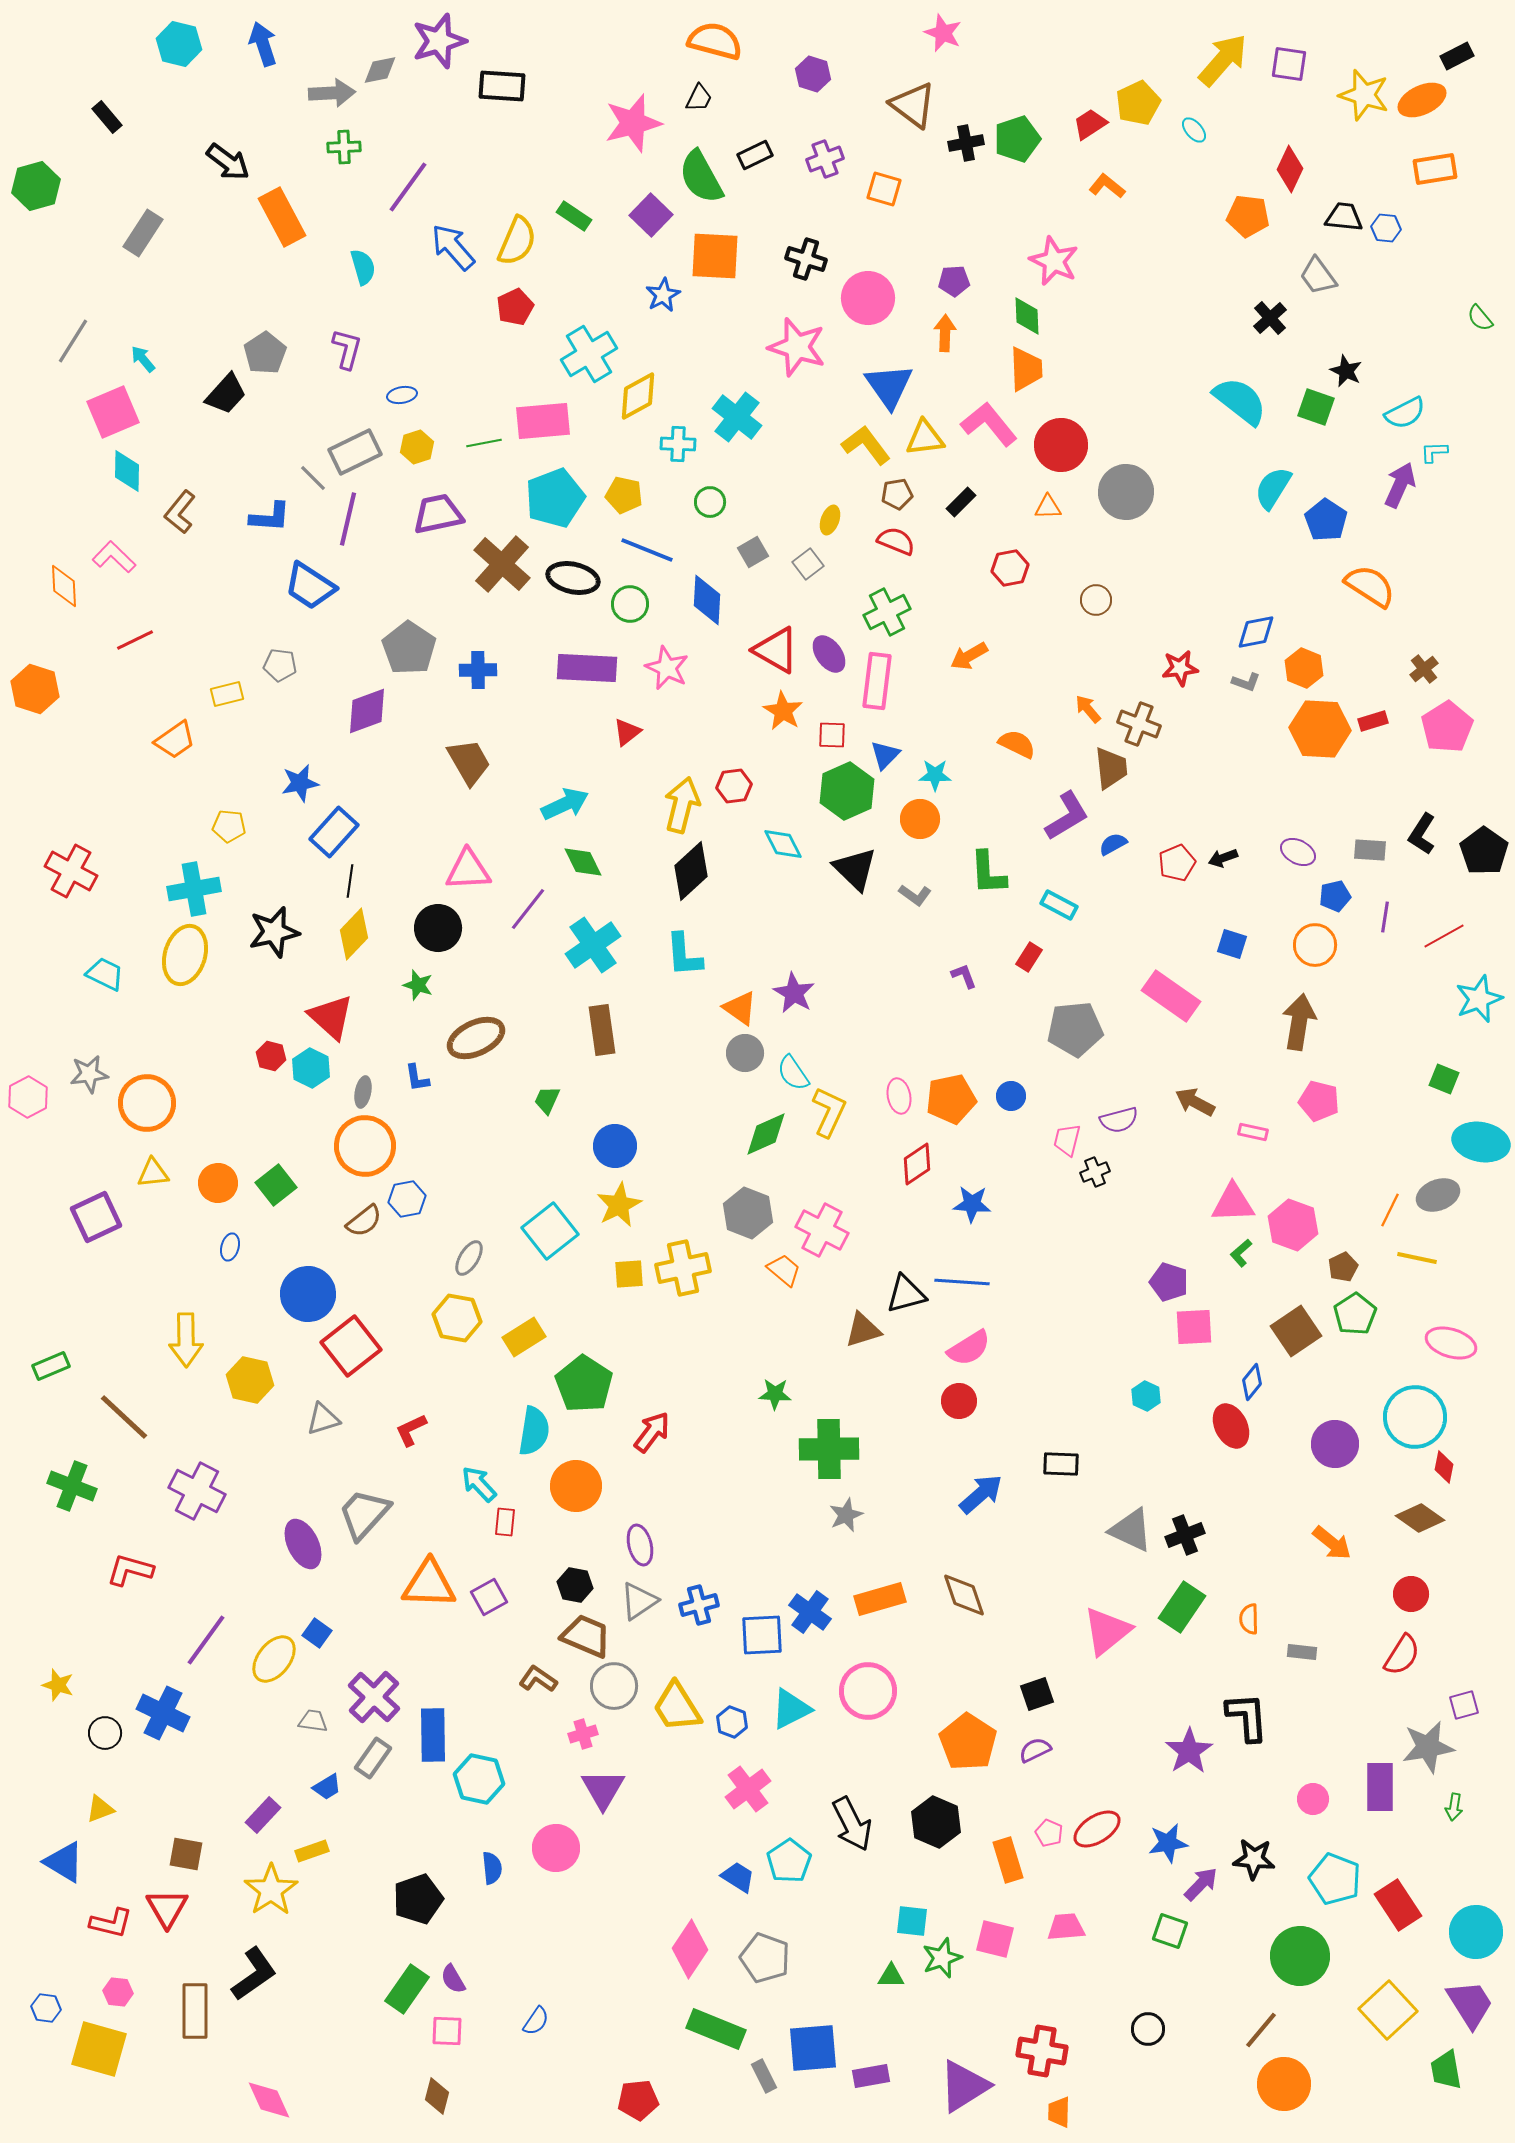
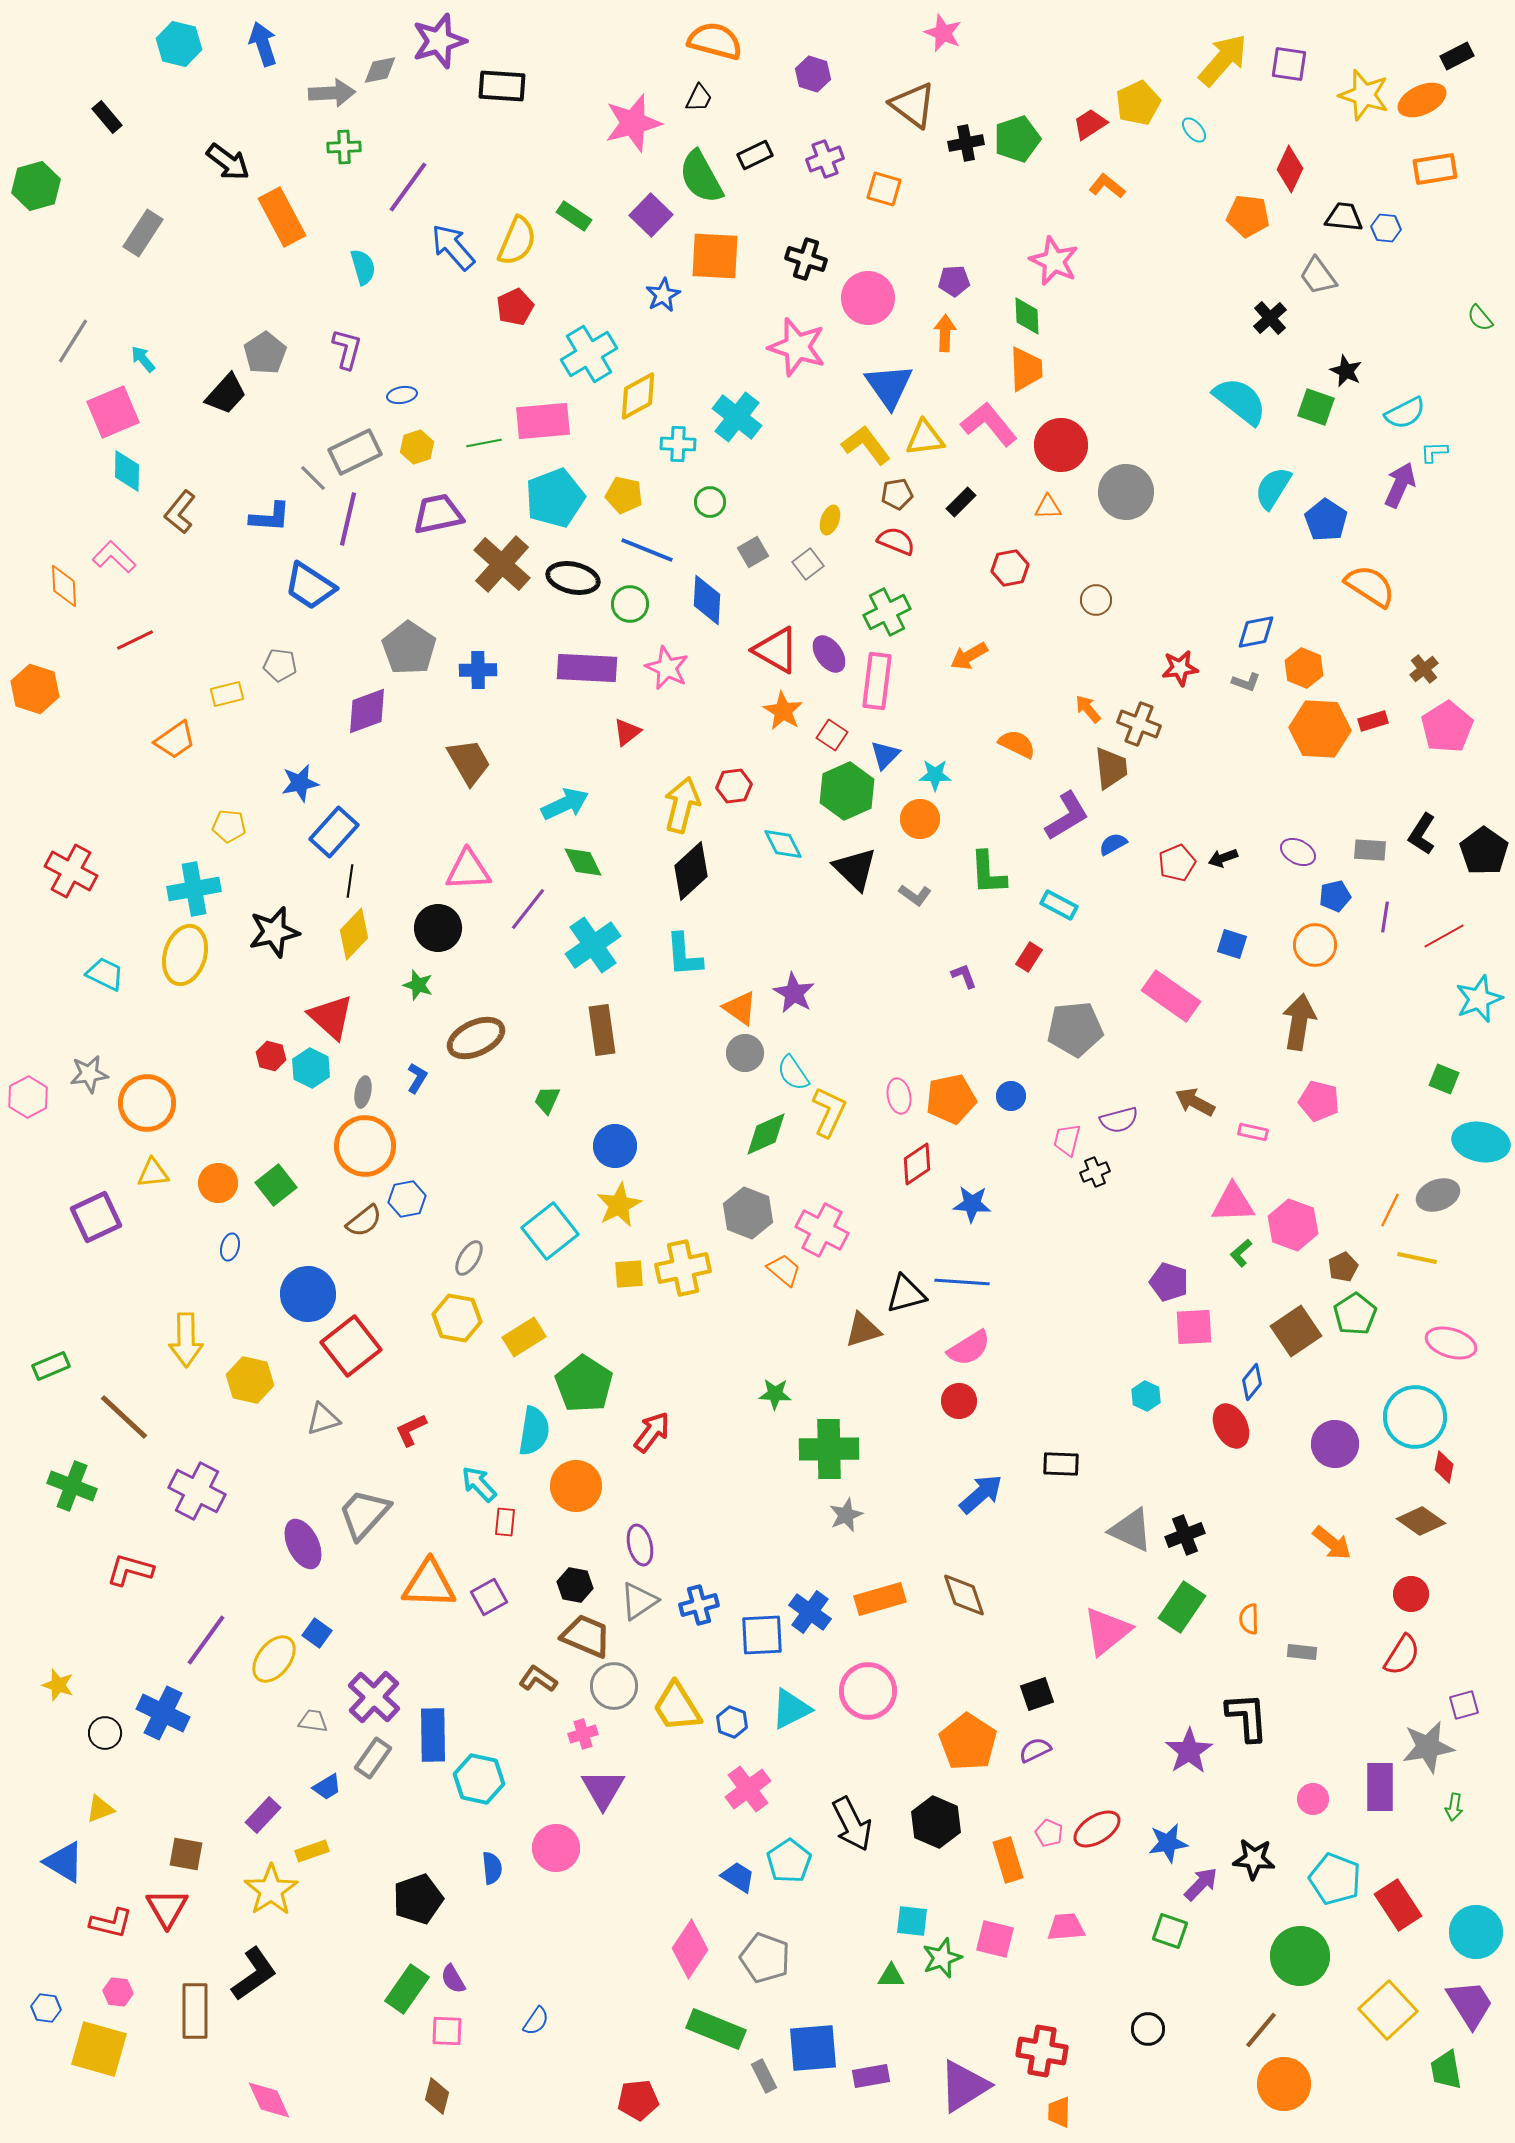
red square at (832, 735): rotated 32 degrees clockwise
blue L-shape at (417, 1078): rotated 140 degrees counterclockwise
brown diamond at (1420, 1518): moved 1 px right, 3 px down
